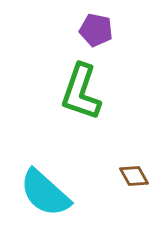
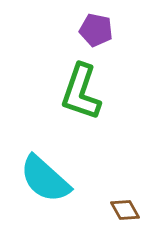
brown diamond: moved 9 px left, 34 px down
cyan semicircle: moved 14 px up
